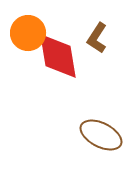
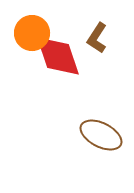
orange circle: moved 4 px right
red diamond: rotated 9 degrees counterclockwise
